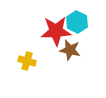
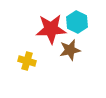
red star: moved 5 px left, 2 px up
brown star: rotated 25 degrees counterclockwise
